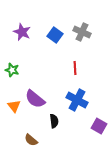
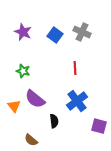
purple star: moved 1 px right
green star: moved 11 px right, 1 px down
blue cross: moved 1 px down; rotated 25 degrees clockwise
purple square: rotated 14 degrees counterclockwise
